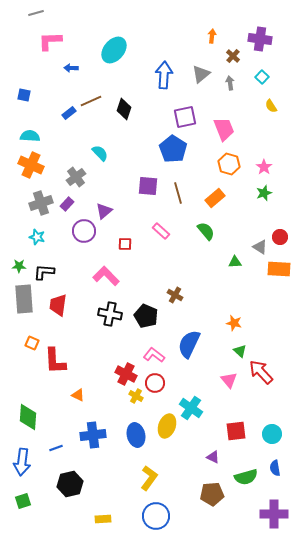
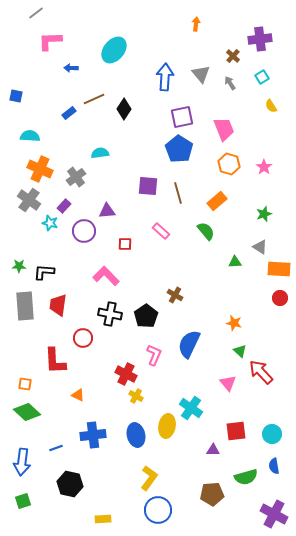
gray line at (36, 13): rotated 21 degrees counterclockwise
orange arrow at (212, 36): moved 16 px left, 12 px up
purple cross at (260, 39): rotated 15 degrees counterclockwise
gray triangle at (201, 74): rotated 30 degrees counterclockwise
blue arrow at (164, 75): moved 1 px right, 2 px down
cyan square at (262, 77): rotated 16 degrees clockwise
gray arrow at (230, 83): rotated 24 degrees counterclockwise
blue square at (24, 95): moved 8 px left, 1 px down
brown line at (91, 101): moved 3 px right, 2 px up
black diamond at (124, 109): rotated 15 degrees clockwise
purple square at (185, 117): moved 3 px left
blue pentagon at (173, 149): moved 6 px right
cyan semicircle at (100, 153): rotated 54 degrees counterclockwise
orange cross at (31, 165): moved 9 px right, 4 px down
green star at (264, 193): moved 21 px down
orange rectangle at (215, 198): moved 2 px right, 3 px down
gray cross at (41, 203): moved 12 px left, 3 px up; rotated 35 degrees counterclockwise
purple rectangle at (67, 204): moved 3 px left, 2 px down
purple triangle at (104, 211): moved 3 px right; rotated 36 degrees clockwise
cyan star at (37, 237): moved 13 px right, 14 px up
red circle at (280, 237): moved 61 px down
gray rectangle at (24, 299): moved 1 px right, 7 px down
black pentagon at (146, 316): rotated 15 degrees clockwise
orange square at (32, 343): moved 7 px left, 41 px down; rotated 16 degrees counterclockwise
pink L-shape at (154, 355): rotated 75 degrees clockwise
pink triangle at (229, 380): moved 1 px left, 3 px down
red circle at (155, 383): moved 72 px left, 45 px up
green diamond at (28, 417): moved 1 px left, 5 px up; rotated 52 degrees counterclockwise
yellow ellipse at (167, 426): rotated 10 degrees counterclockwise
purple triangle at (213, 457): moved 7 px up; rotated 24 degrees counterclockwise
blue semicircle at (275, 468): moved 1 px left, 2 px up
black hexagon at (70, 484): rotated 25 degrees clockwise
purple cross at (274, 514): rotated 28 degrees clockwise
blue circle at (156, 516): moved 2 px right, 6 px up
